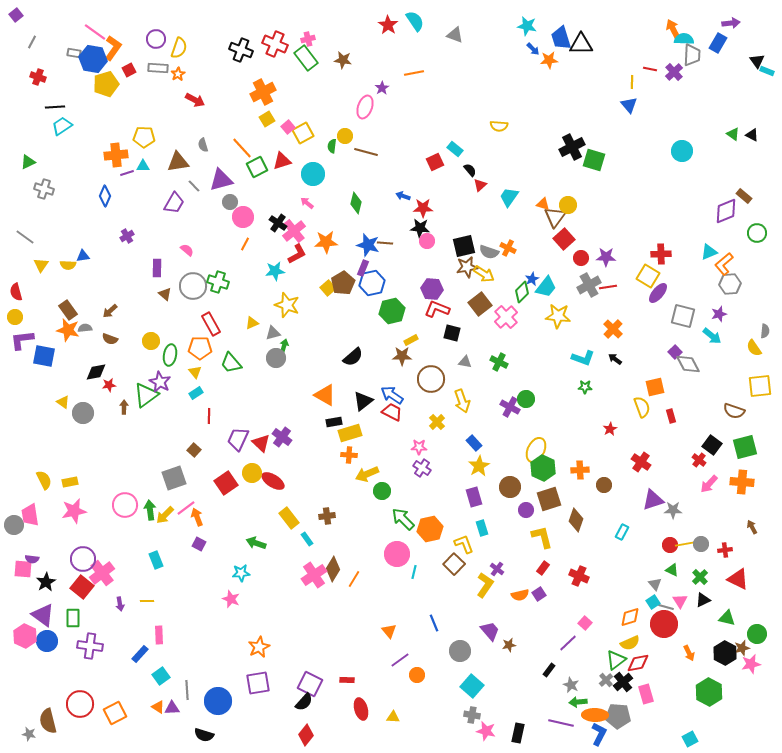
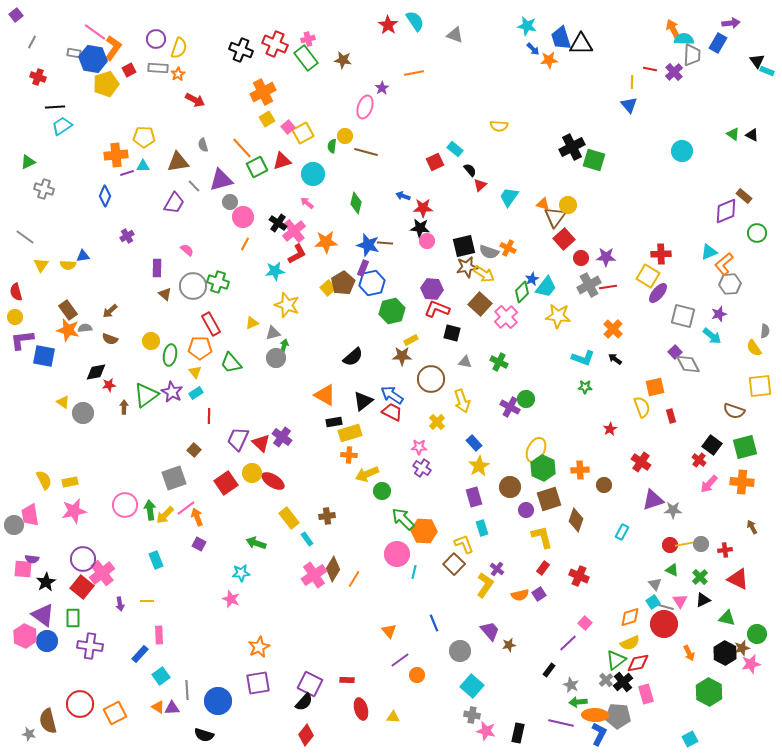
brown square at (480, 304): rotated 10 degrees counterclockwise
purple star at (160, 382): moved 12 px right, 10 px down
orange hexagon at (430, 529): moved 6 px left, 2 px down; rotated 15 degrees clockwise
